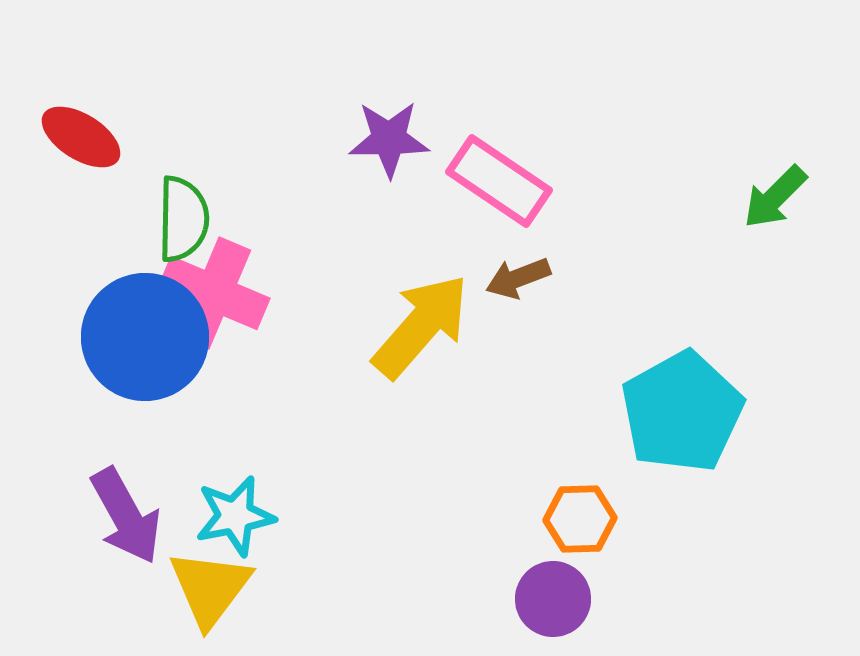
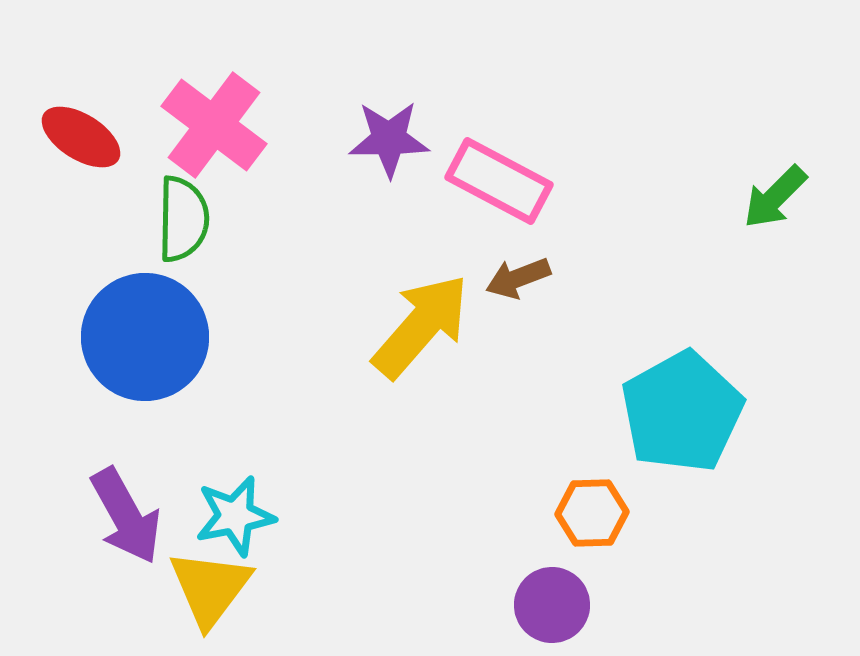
pink rectangle: rotated 6 degrees counterclockwise
pink cross: moved 168 px up; rotated 14 degrees clockwise
orange hexagon: moved 12 px right, 6 px up
purple circle: moved 1 px left, 6 px down
